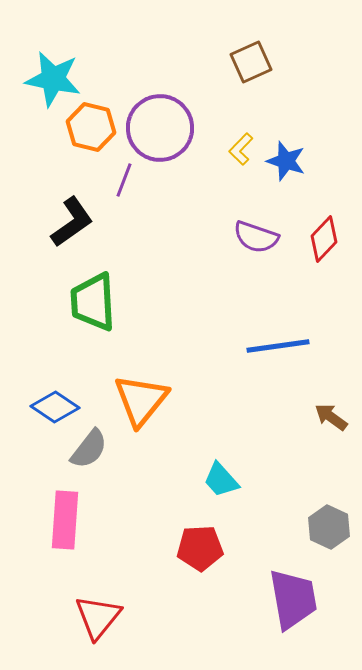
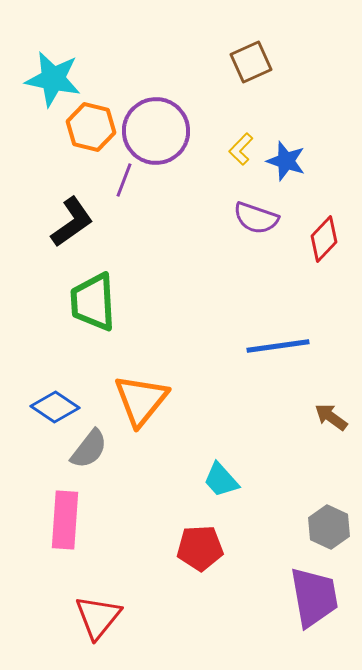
purple circle: moved 4 px left, 3 px down
purple semicircle: moved 19 px up
purple trapezoid: moved 21 px right, 2 px up
